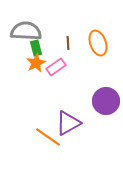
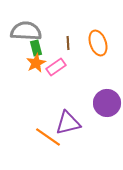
purple circle: moved 1 px right, 2 px down
purple triangle: rotated 16 degrees clockwise
